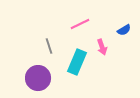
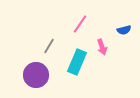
pink line: rotated 30 degrees counterclockwise
blue semicircle: rotated 16 degrees clockwise
gray line: rotated 49 degrees clockwise
purple circle: moved 2 px left, 3 px up
